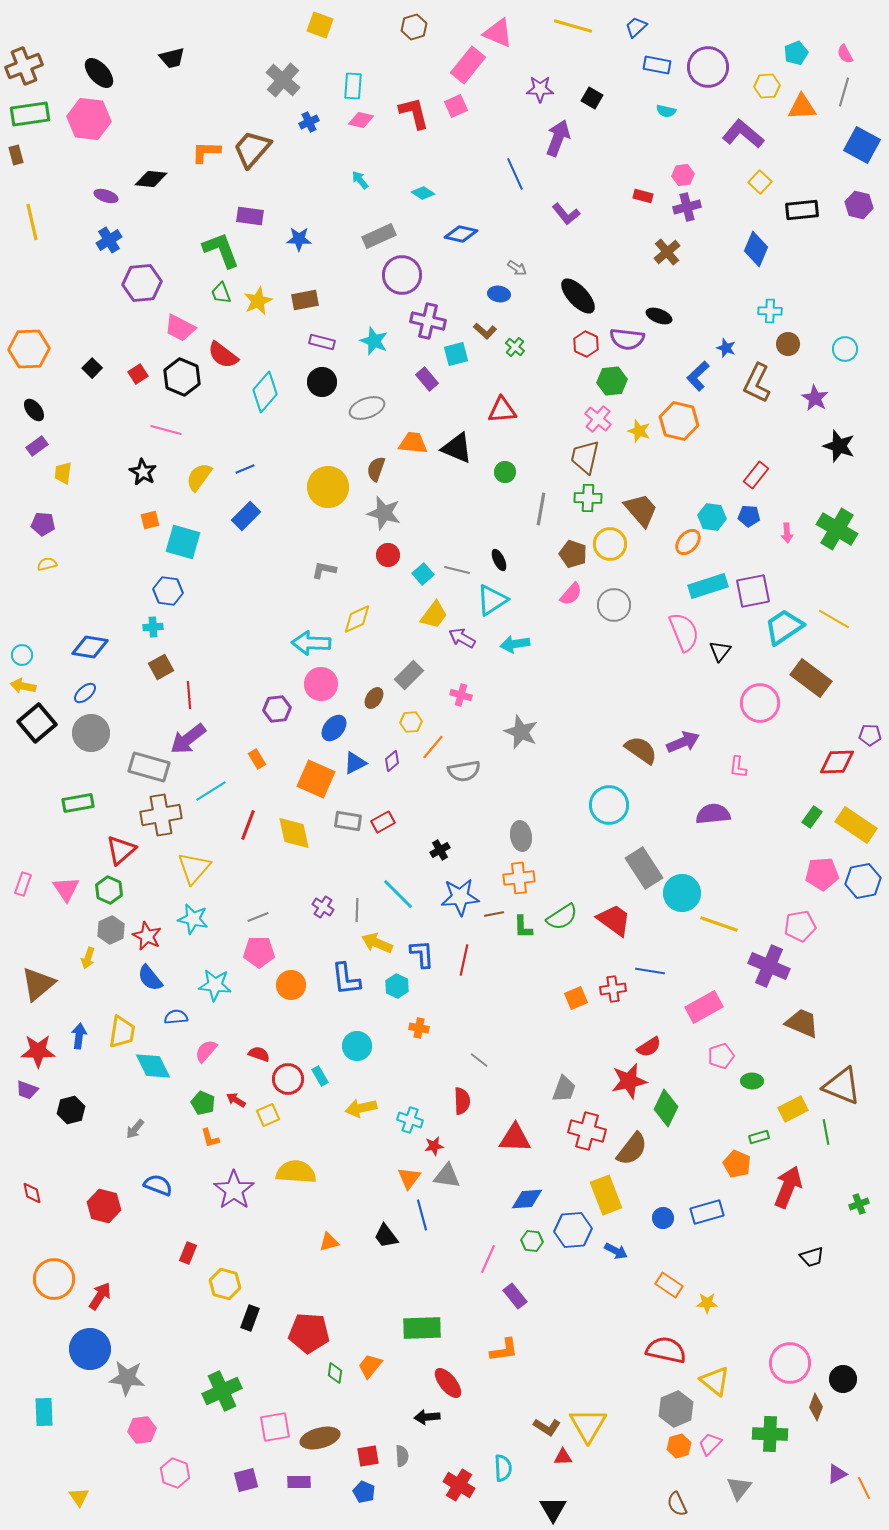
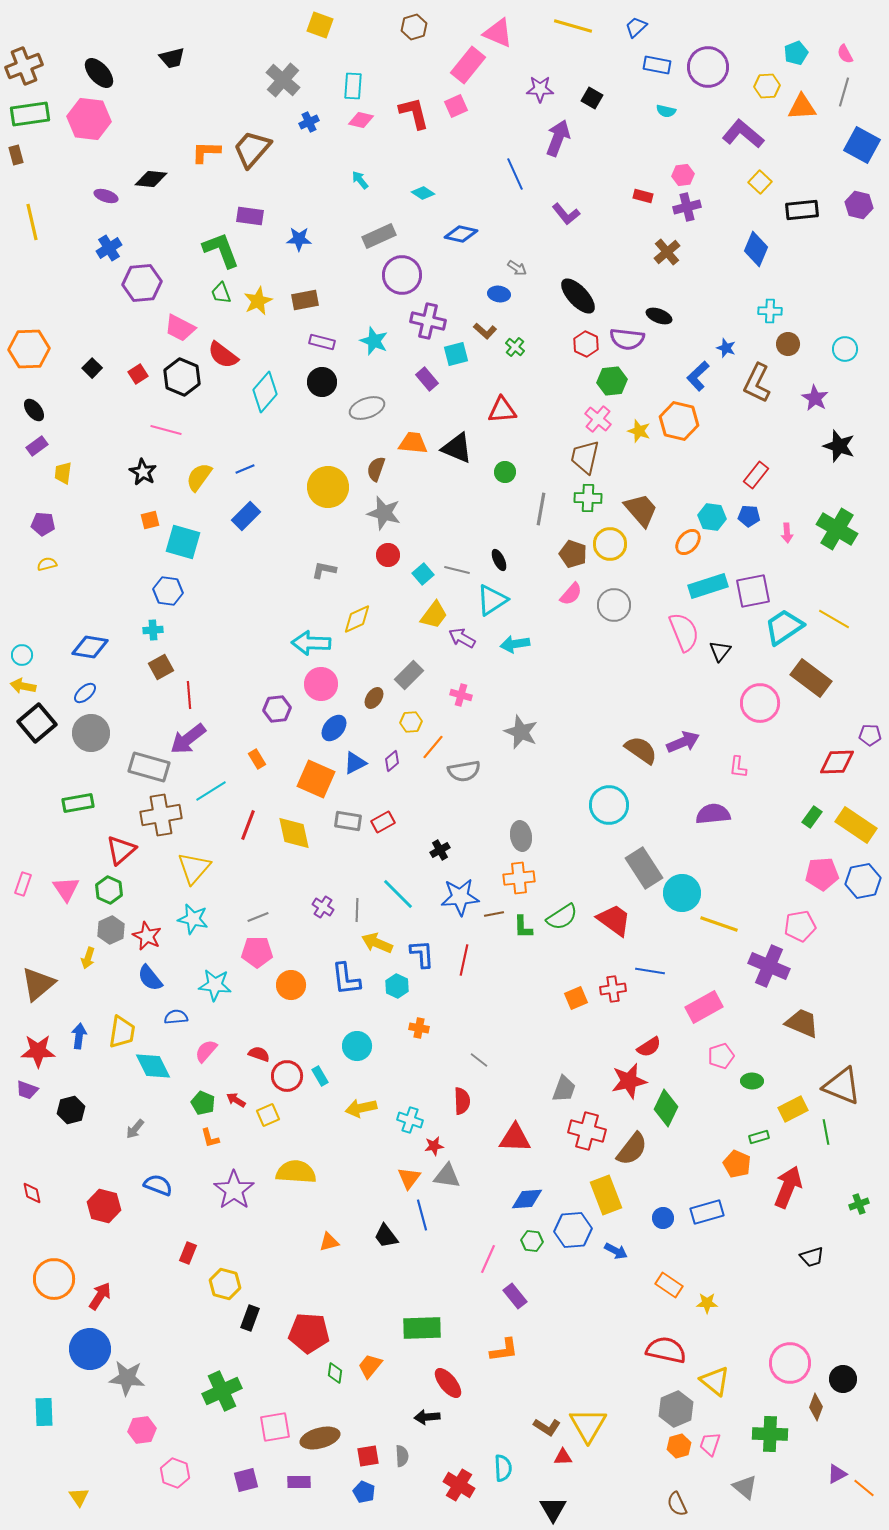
blue cross at (109, 240): moved 8 px down
cyan cross at (153, 627): moved 3 px down
pink pentagon at (259, 952): moved 2 px left
red circle at (288, 1079): moved 1 px left, 3 px up
pink trapezoid at (710, 1444): rotated 25 degrees counterclockwise
gray triangle at (739, 1488): moved 6 px right, 1 px up; rotated 28 degrees counterclockwise
orange line at (864, 1488): rotated 25 degrees counterclockwise
